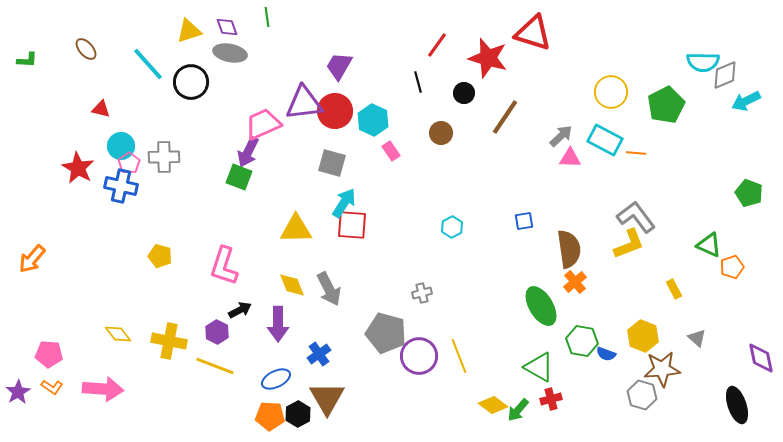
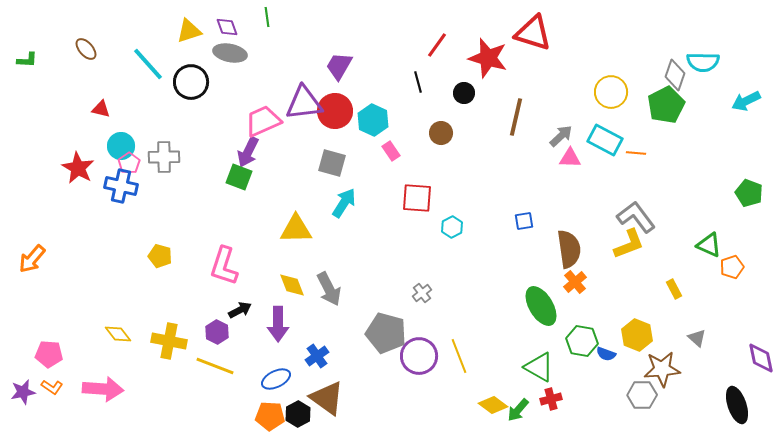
gray diamond at (725, 75): moved 50 px left; rotated 48 degrees counterclockwise
brown line at (505, 117): moved 11 px right; rotated 21 degrees counterclockwise
pink trapezoid at (263, 124): moved 3 px up
red square at (352, 225): moved 65 px right, 27 px up
gray cross at (422, 293): rotated 24 degrees counterclockwise
yellow hexagon at (643, 336): moved 6 px left, 1 px up
blue cross at (319, 354): moved 2 px left, 2 px down
purple star at (18, 392): moved 5 px right; rotated 20 degrees clockwise
gray hexagon at (642, 395): rotated 16 degrees counterclockwise
brown triangle at (327, 398): rotated 24 degrees counterclockwise
